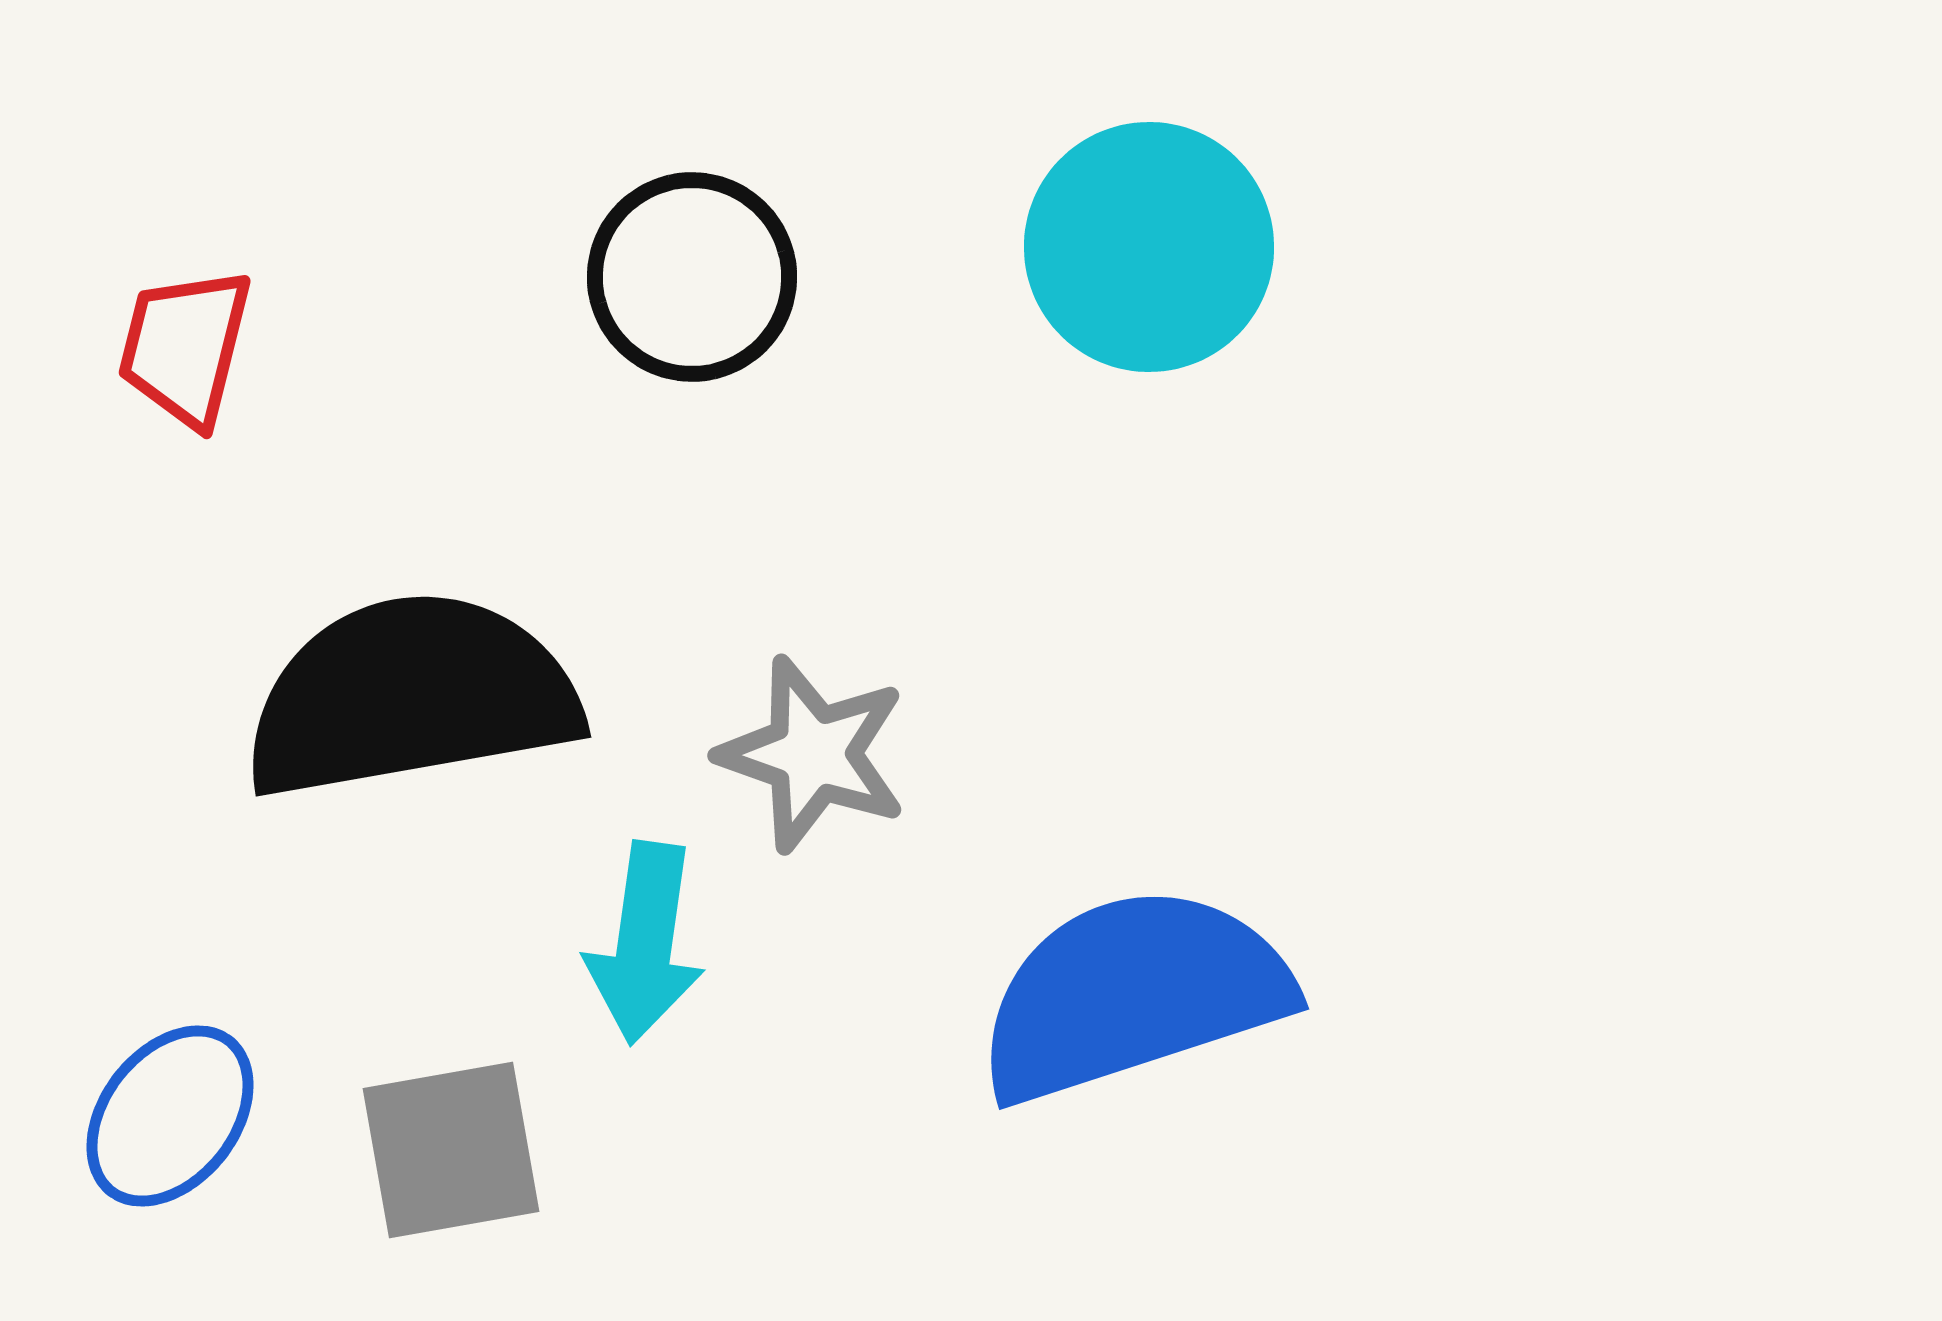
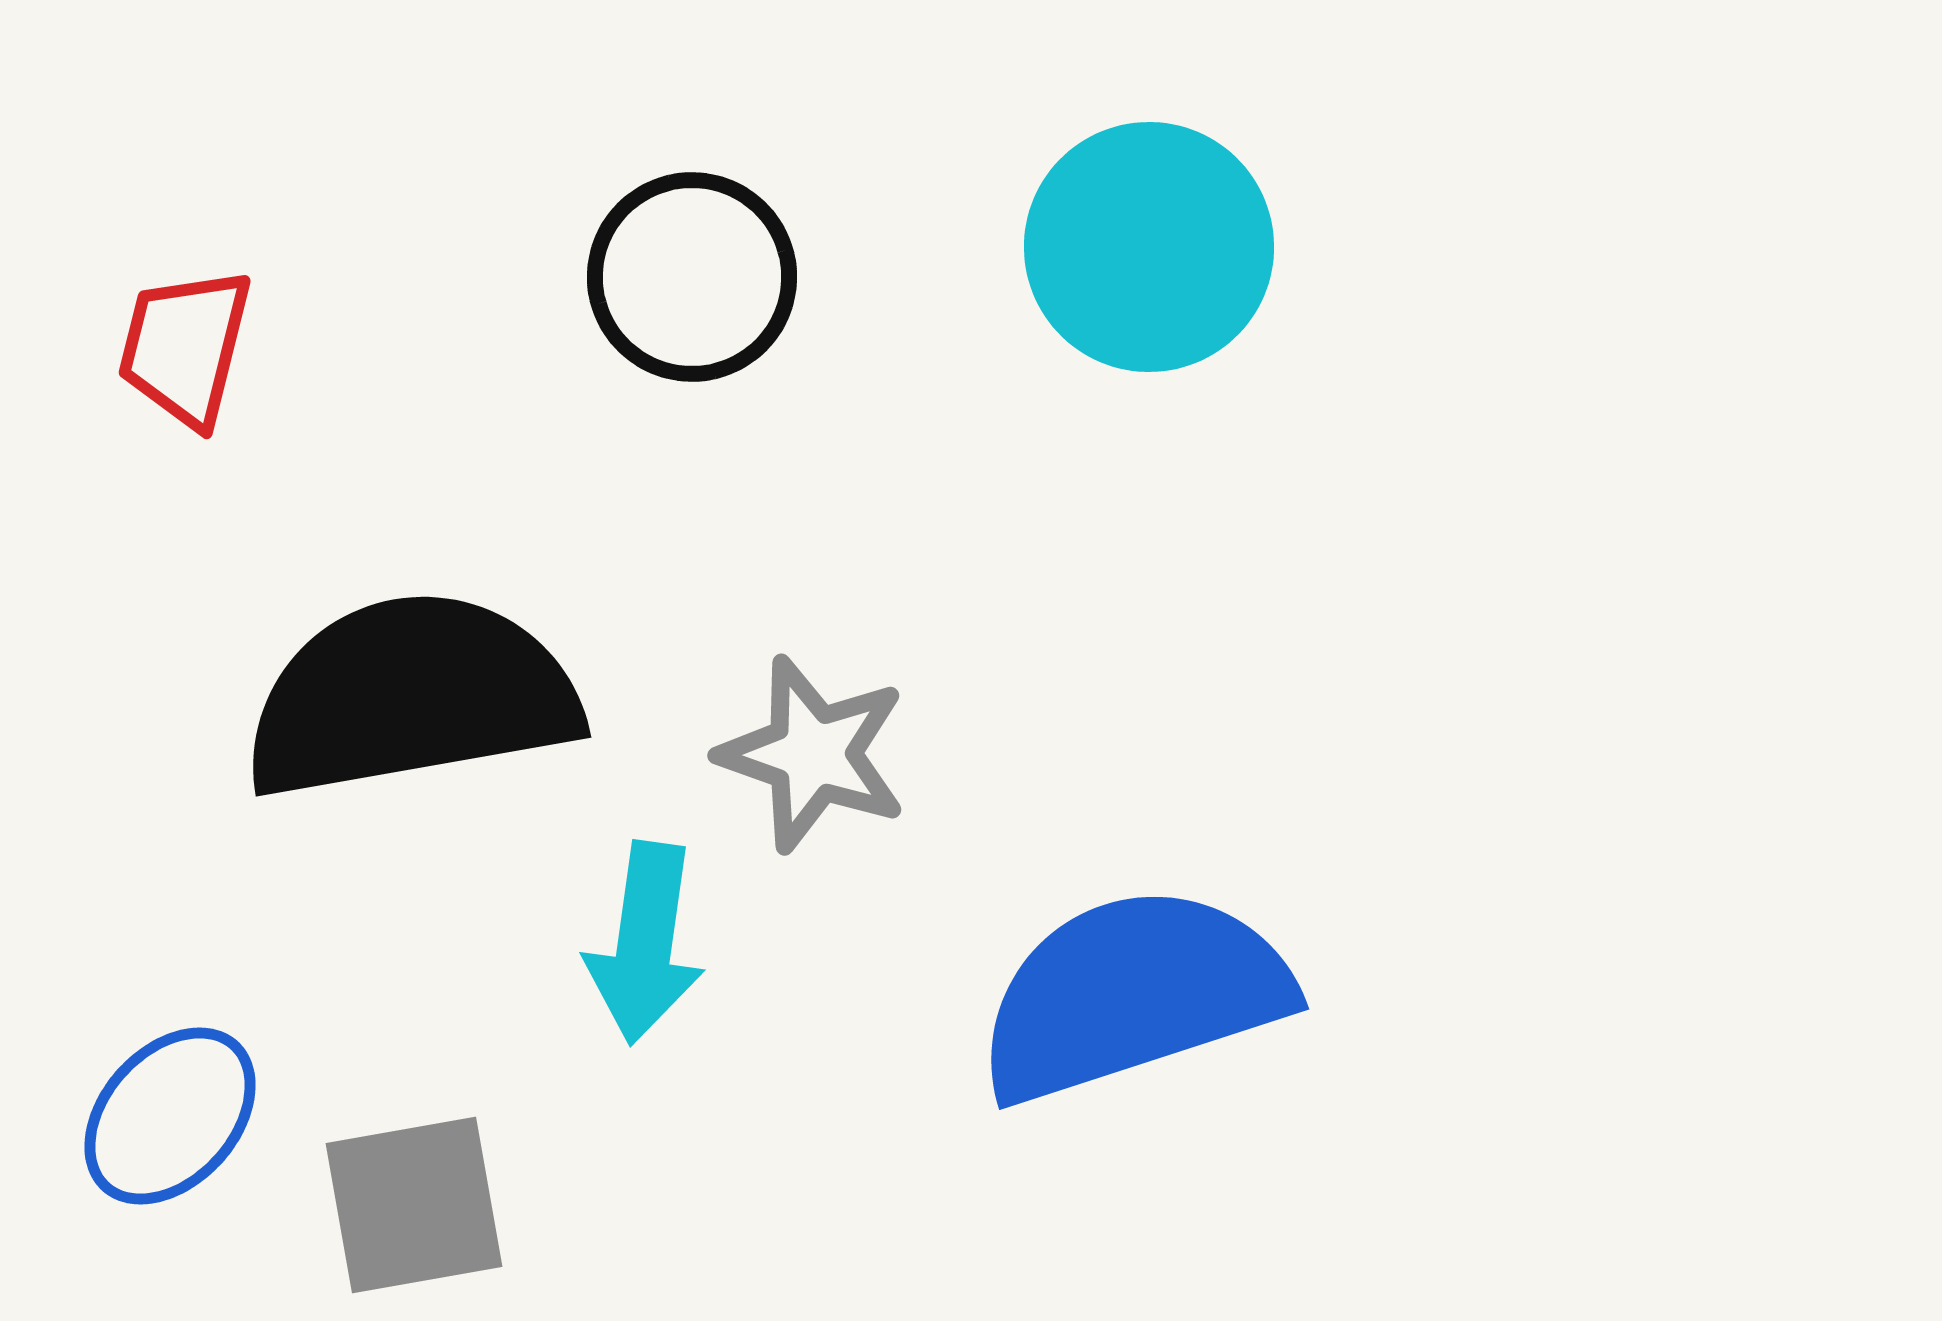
blue ellipse: rotated 4 degrees clockwise
gray square: moved 37 px left, 55 px down
